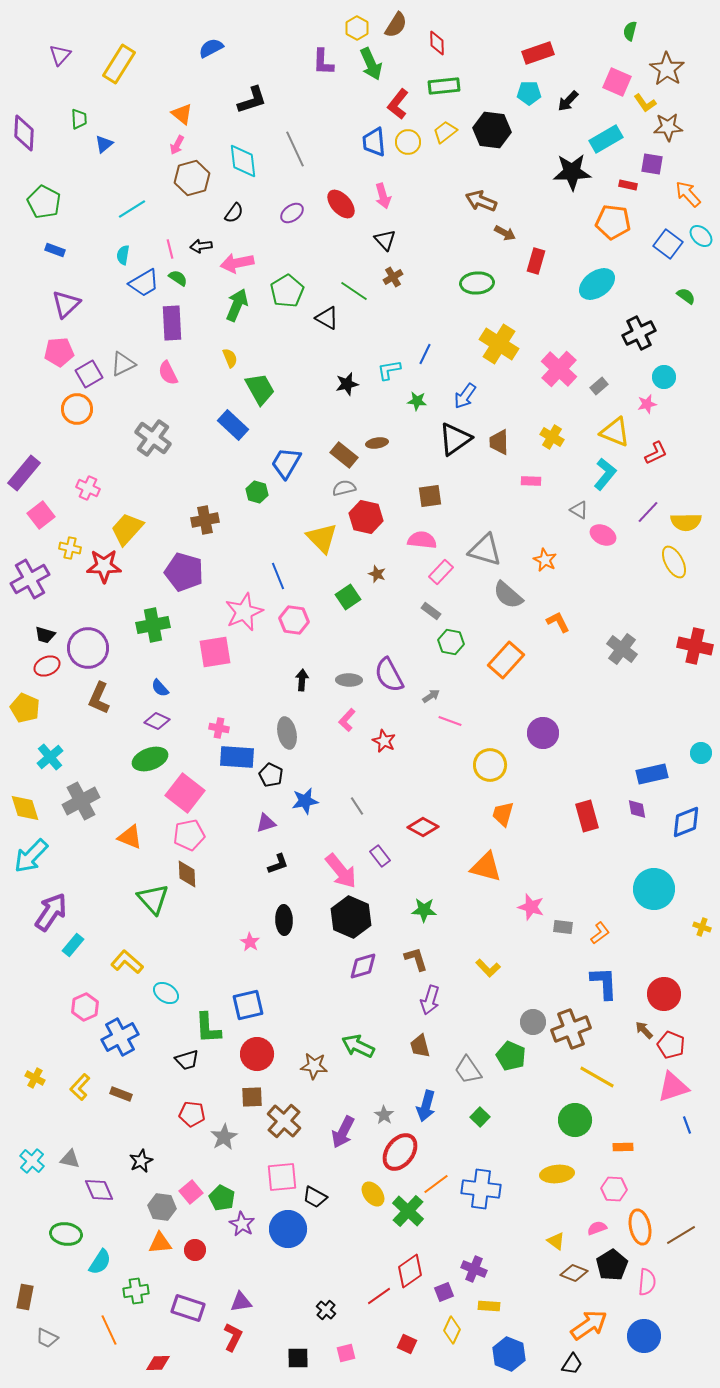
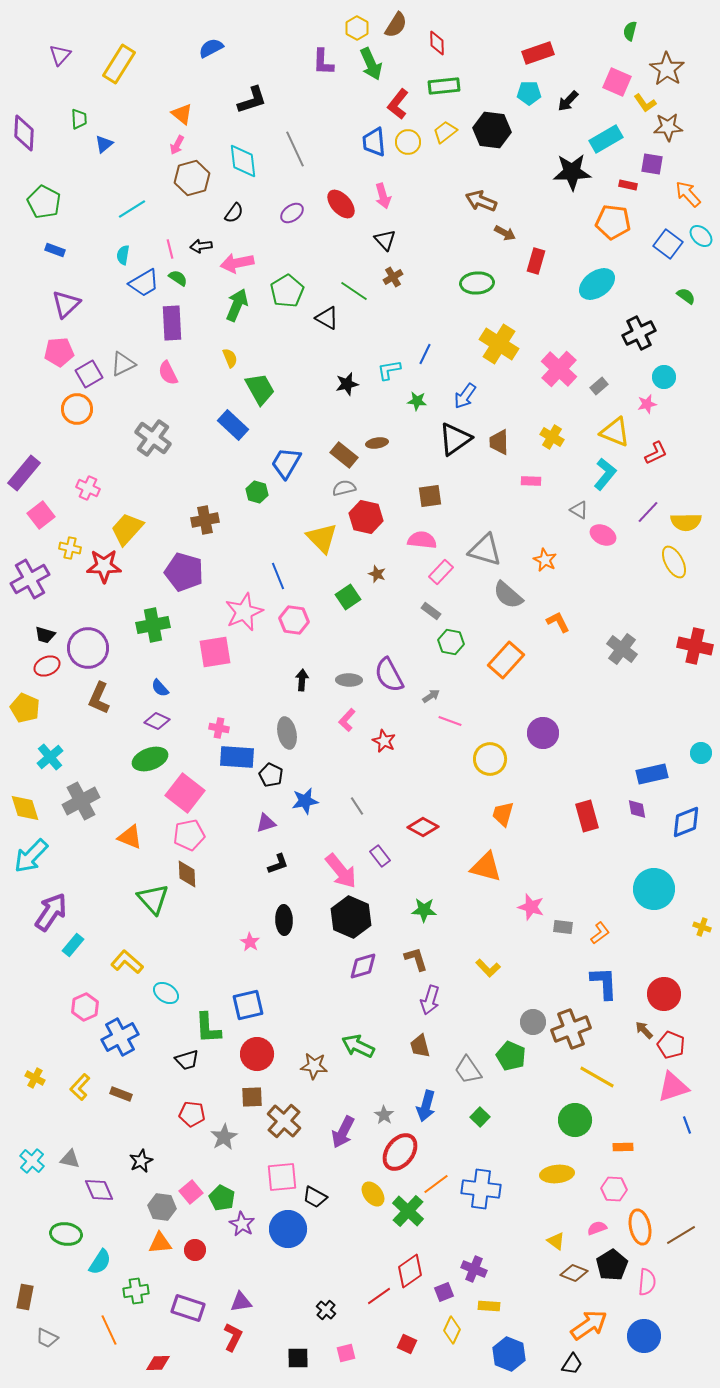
yellow circle at (490, 765): moved 6 px up
